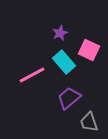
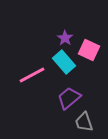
purple star: moved 5 px right, 5 px down; rotated 14 degrees counterclockwise
gray trapezoid: moved 5 px left
